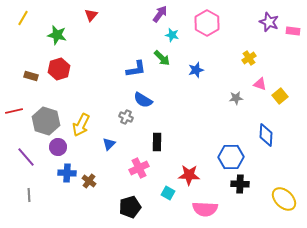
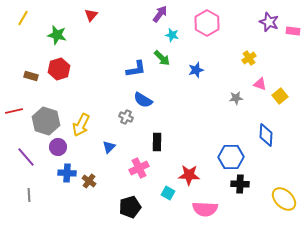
blue triangle: moved 3 px down
